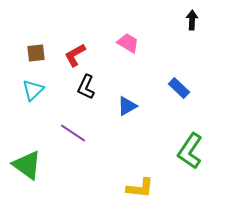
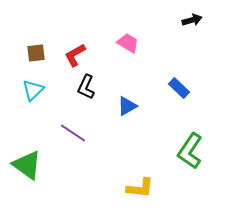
black arrow: rotated 72 degrees clockwise
